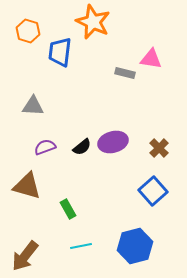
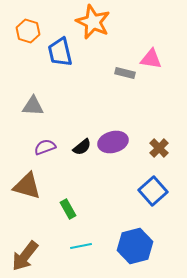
blue trapezoid: rotated 20 degrees counterclockwise
